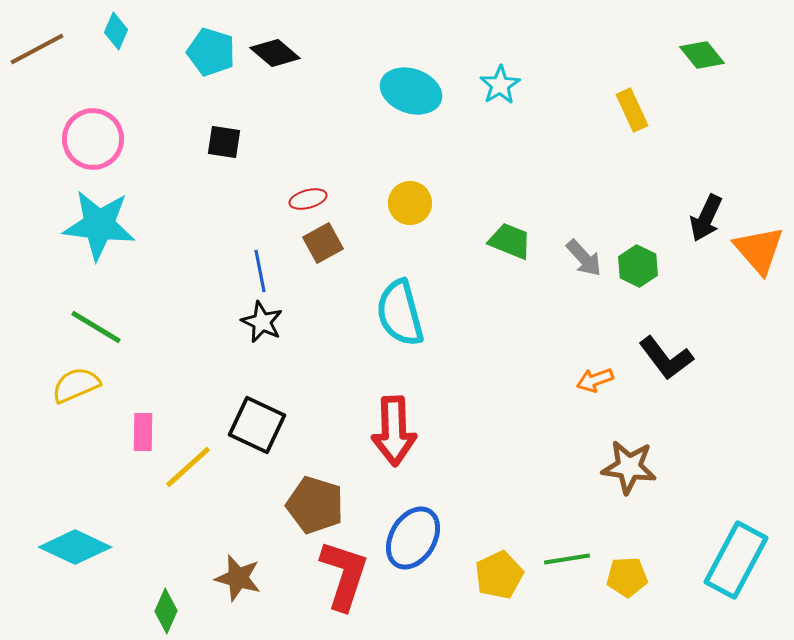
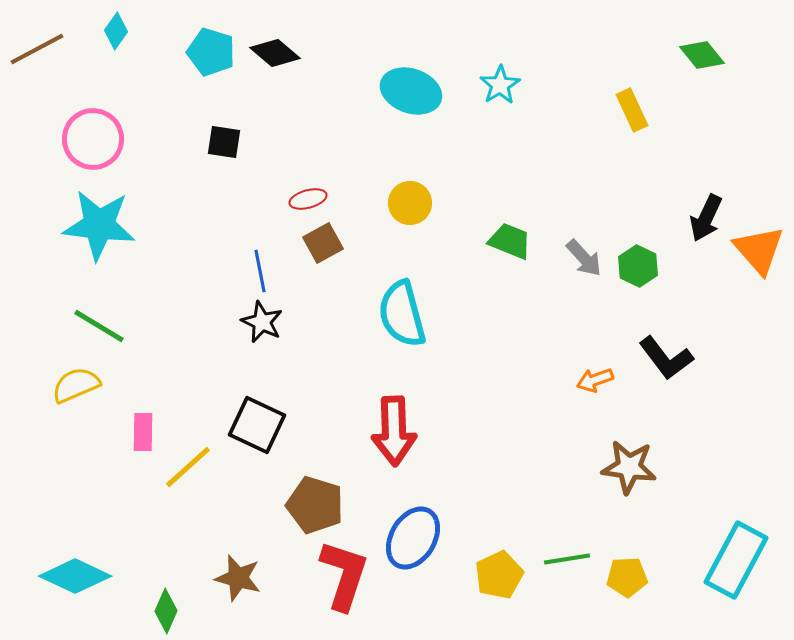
cyan diamond at (116, 31): rotated 12 degrees clockwise
cyan semicircle at (400, 313): moved 2 px right, 1 px down
green line at (96, 327): moved 3 px right, 1 px up
cyan diamond at (75, 547): moved 29 px down
